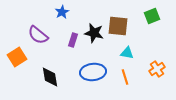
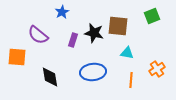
orange square: rotated 36 degrees clockwise
orange line: moved 6 px right, 3 px down; rotated 21 degrees clockwise
